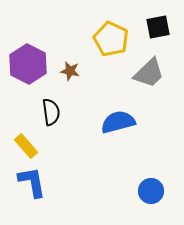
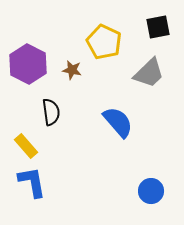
yellow pentagon: moved 7 px left, 3 px down
brown star: moved 2 px right, 1 px up
blue semicircle: rotated 64 degrees clockwise
